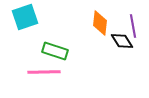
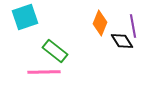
orange diamond: rotated 15 degrees clockwise
green rectangle: rotated 20 degrees clockwise
